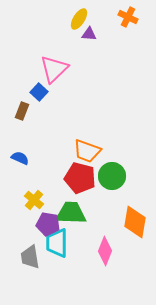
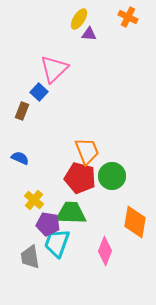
orange trapezoid: rotated 132 degrees counterclockwise
cyan trapezoid: rotated 20 degrees clockwise
